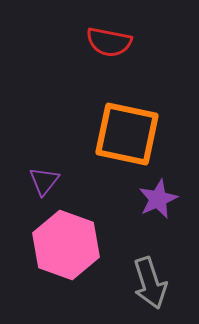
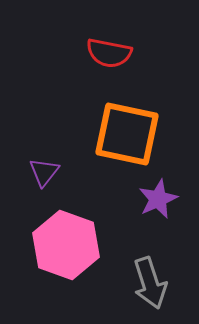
red semicircle: moved 11 px down
purple triangle: moved 9 px up
